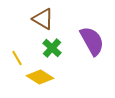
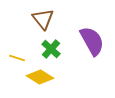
brown triangle: rotated 20 degrees clockwise
green cross: moved 1 px left, 1 px down
yellow line: rotated 42 degrees counterclockwise
